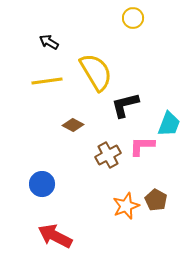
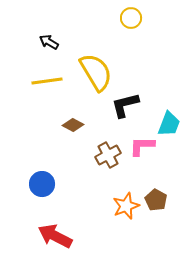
yellow circle: moved 2 px left
